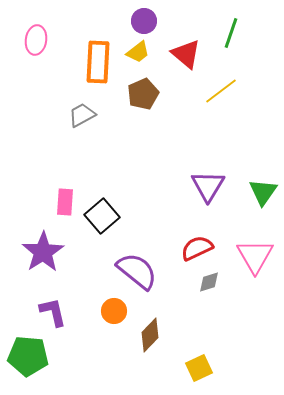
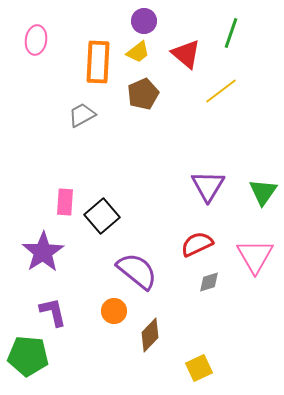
red semicircle: moved 4 px up
